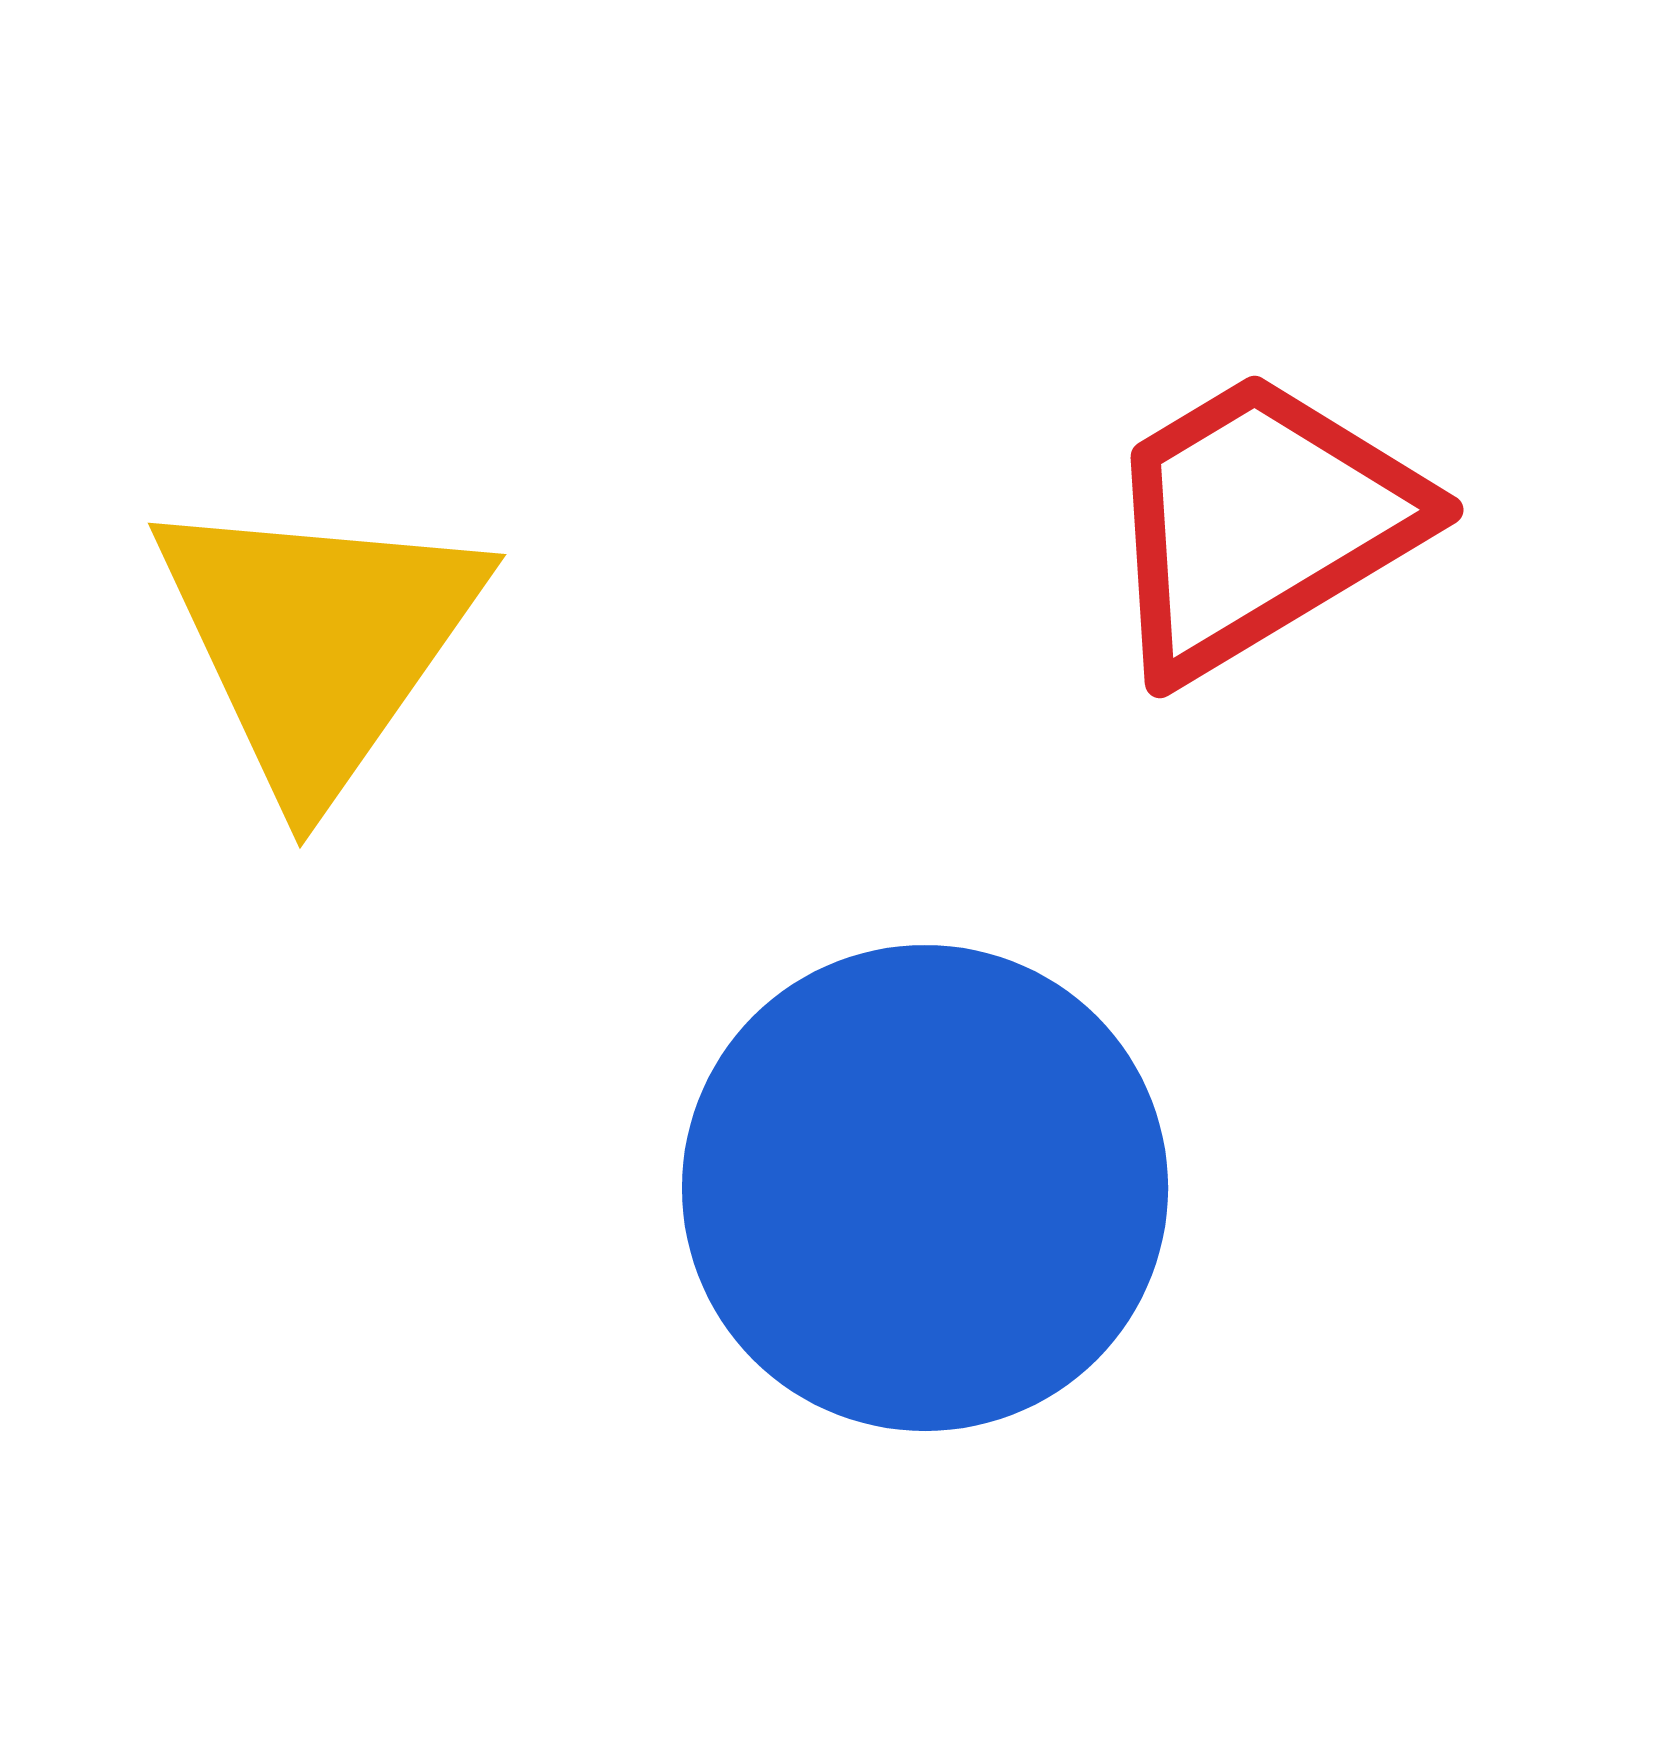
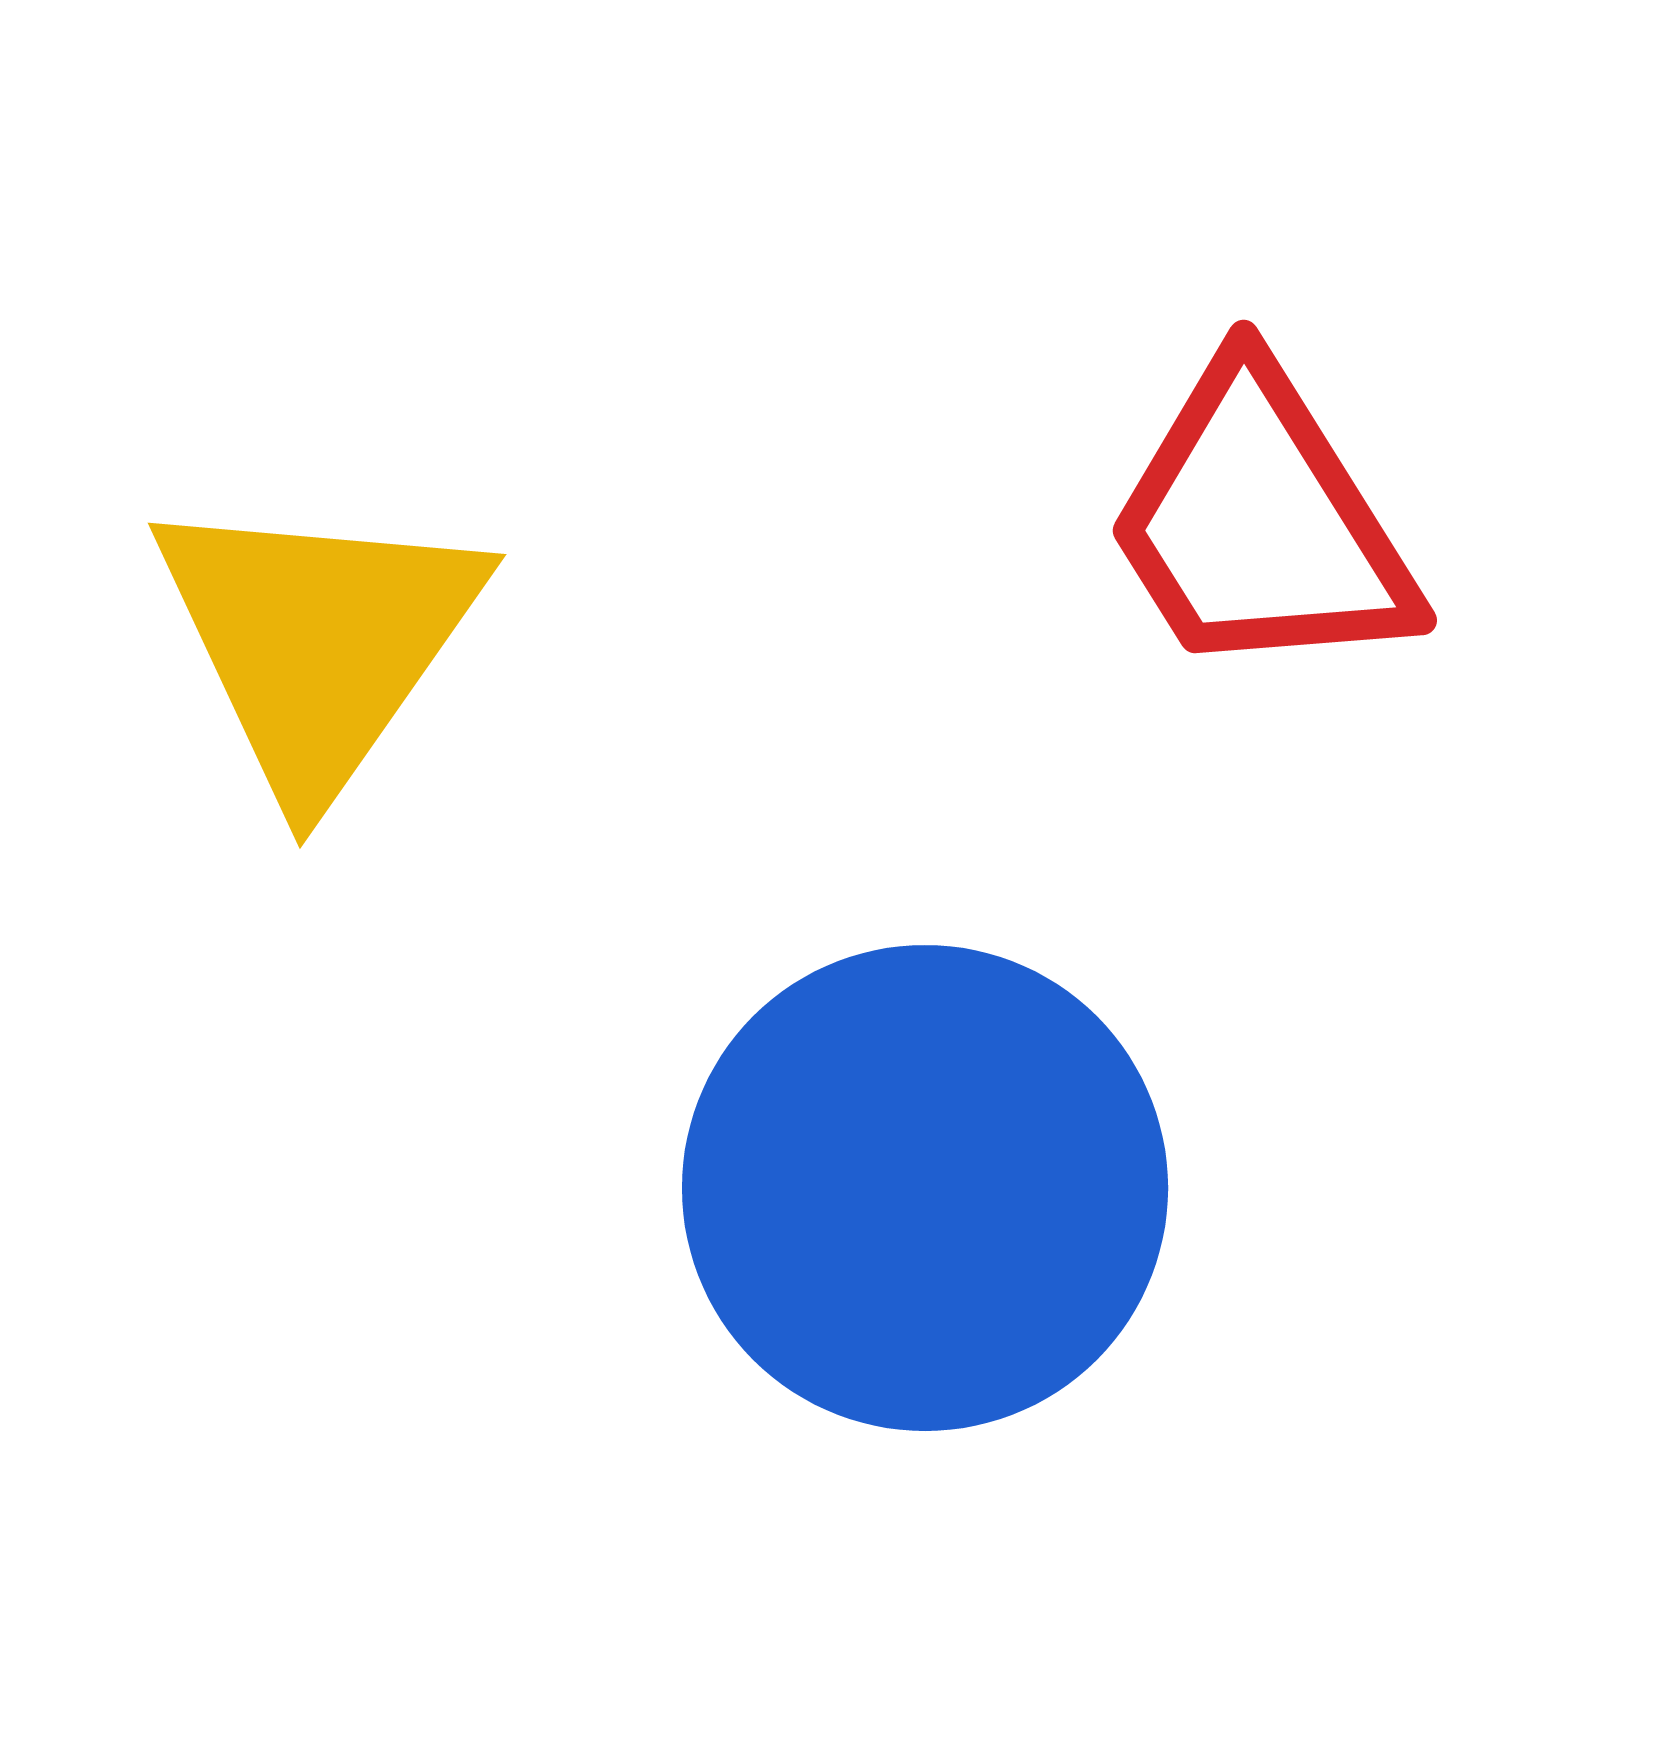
red trapezoid: rotated 91 degrees counterclockwise
